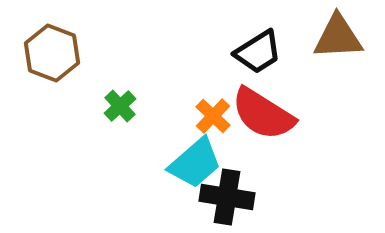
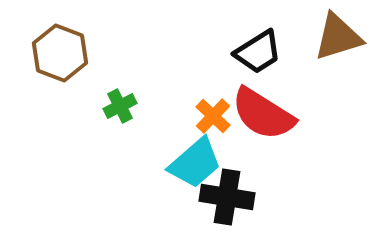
brown triangle: rotated 14 degrees counterclockwise
brown hexagon: moved 8 px right
green cross: rotated 16 degrees clockwise
